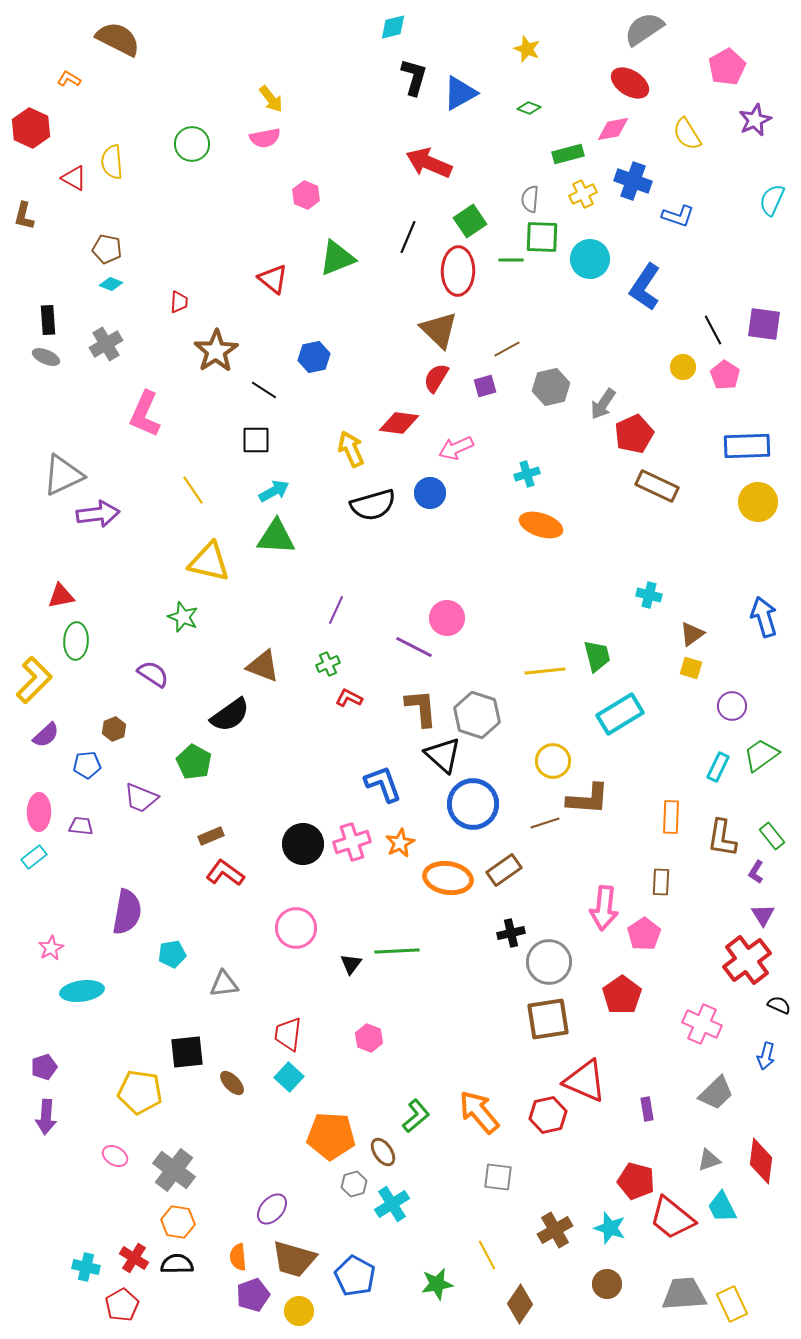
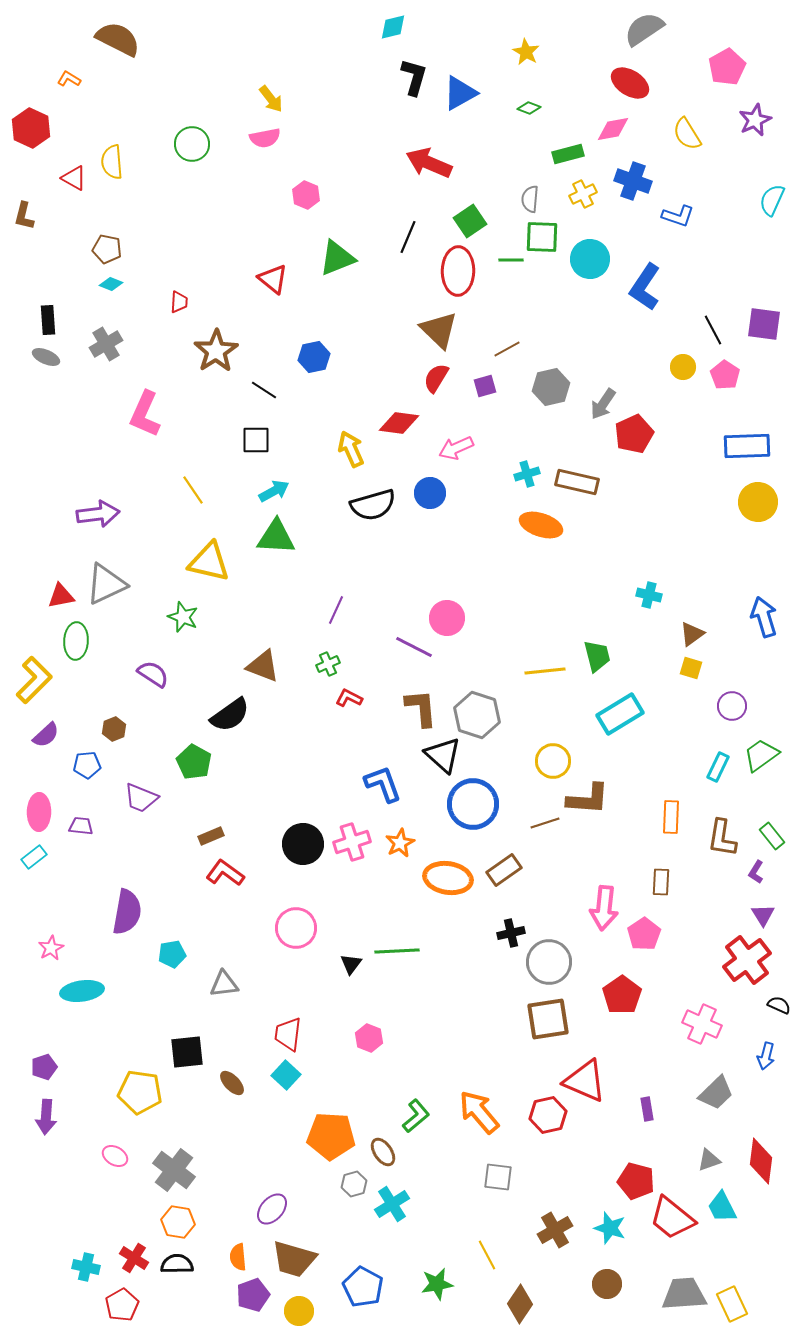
yellow star at (527, 49): moved 1 px left, 3 px down; rotated 8 degrees clockwise
gray triangle at (63, 475): moved 43 px right, 109 px down
brown rectangle at (657, 486): moved 80 px left, 4 px up; rotated 12 degrees counterclockwise
cyan square at (289, 1077): moved 3 px left, 2 px up
blue pentagon at (355, 1276): moved 8 px right, 11 px down
